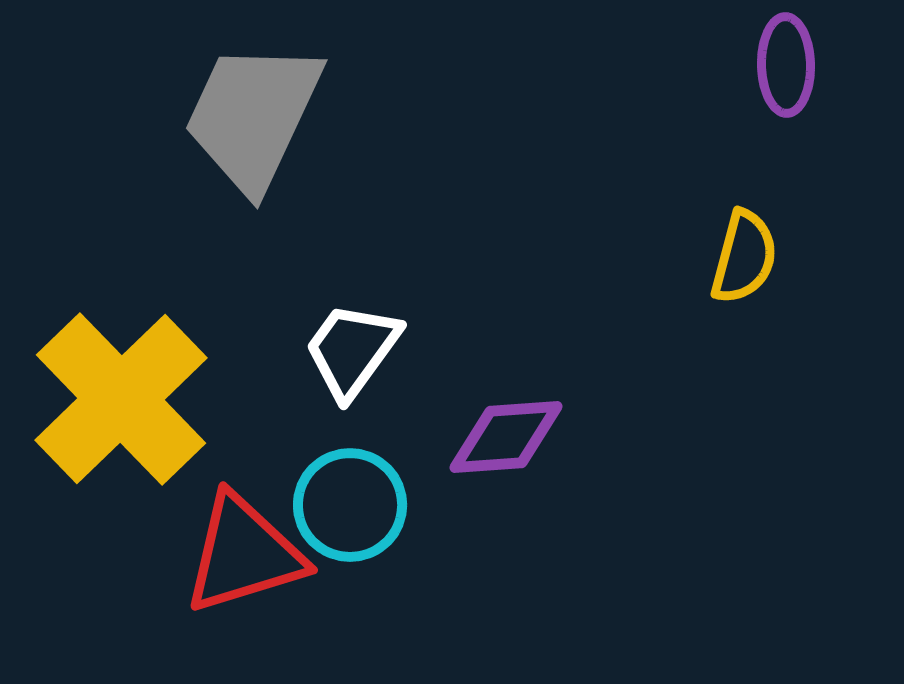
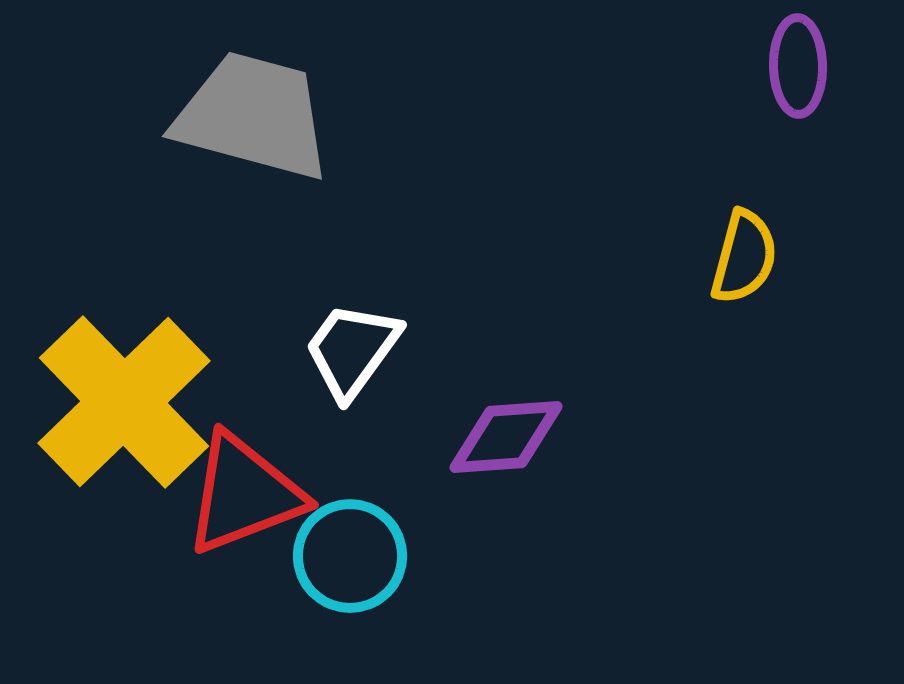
purple ellipse: moved 12 px right, 1 px down
gray trapezoid: rotated 80 degrees clockwise
yellow cross: moved 3 px right, 3 px down
cyan circle: moved 51 px down
red triangle: moved 60 px up; rotated 4 degrees counterclockwise
